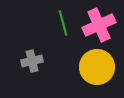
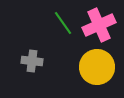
green line: rotated 20 degrees counterclockwise
gray cross: rotated 20 degrees clockwise
